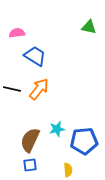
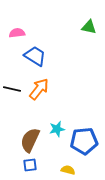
yellow semicircle: rotated 72 degrees counterclockwise
